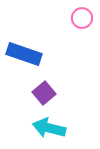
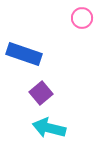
purple square: moved 3 px left
